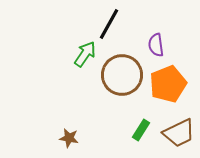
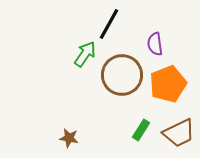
purple semicircle: moved 1 px left, 1 px up
